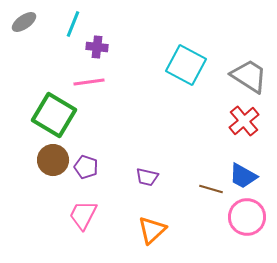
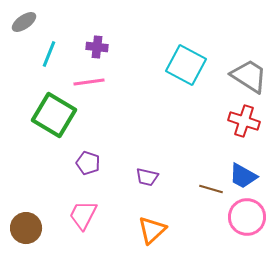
cyan line: moved 24 px left, 30 px down
red cross: rotated 32 degrees counterclockwise
brown circle: moved 27 px left, 68 px down
purple pentagon: moved 2 px right, 4 px up
